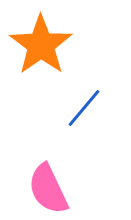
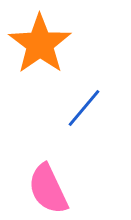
orange star: moved 1 px left, 1 px up
